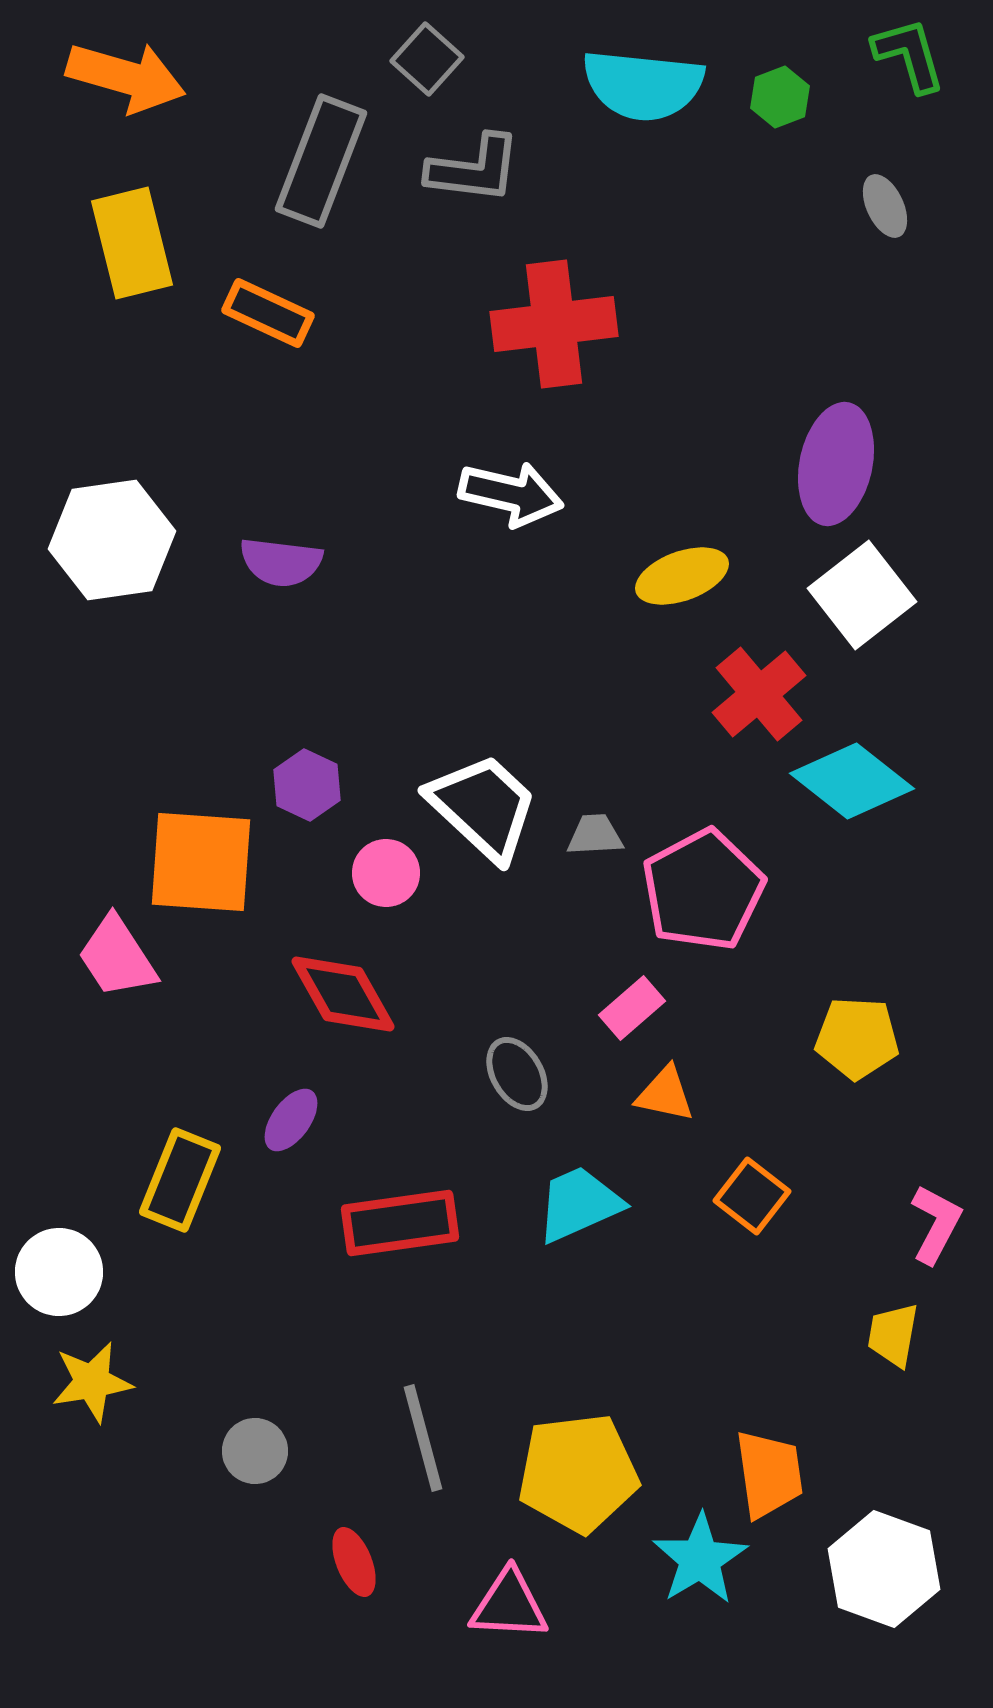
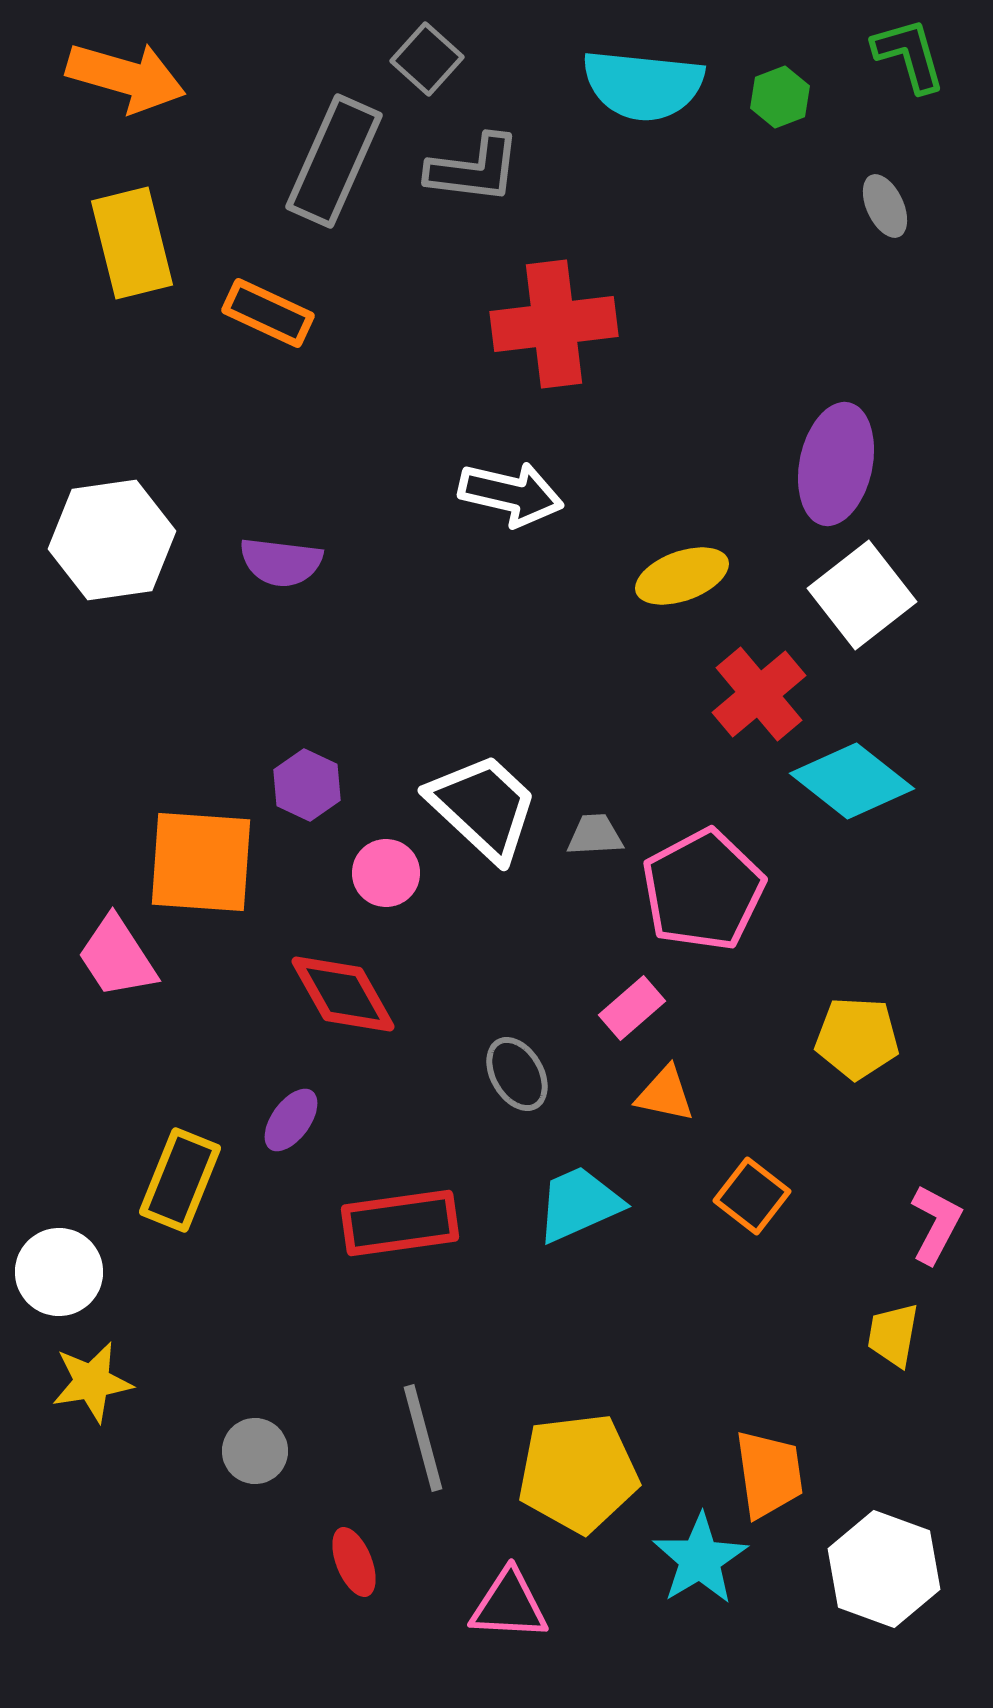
gray rectangle at (321, 161): moved 13 px right; rotated 3 degrees clockwise
